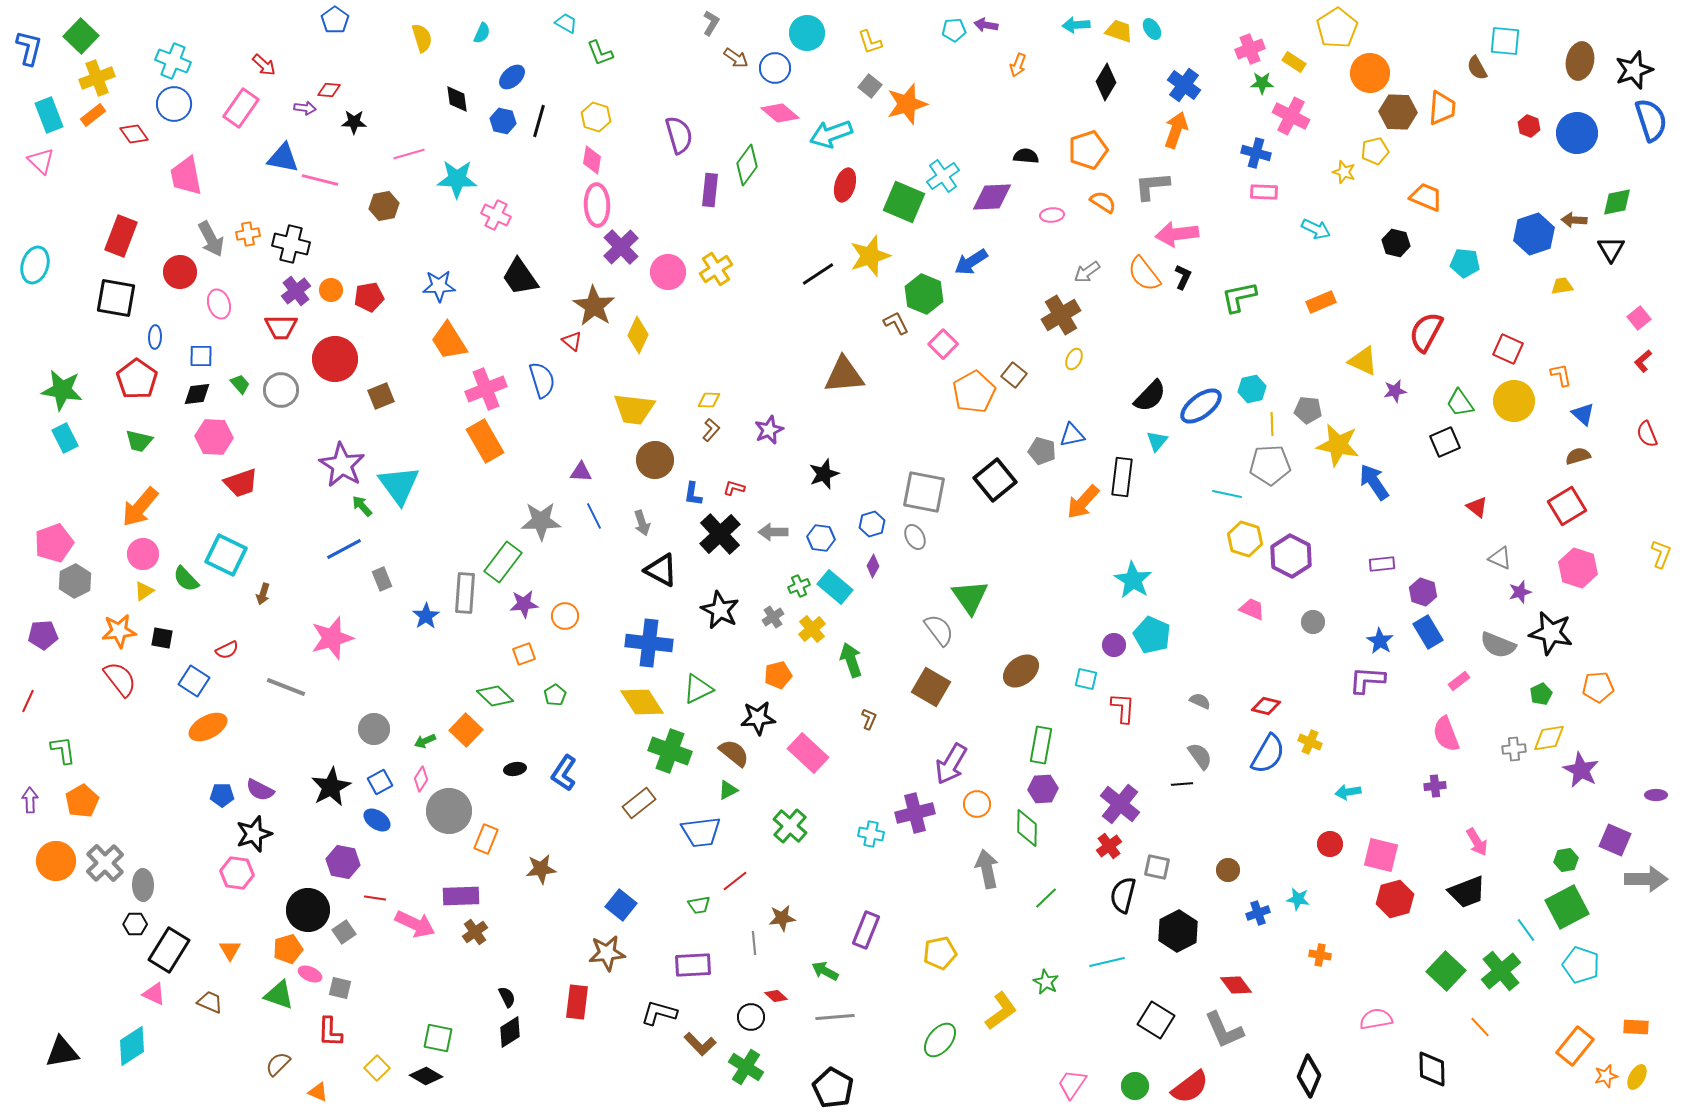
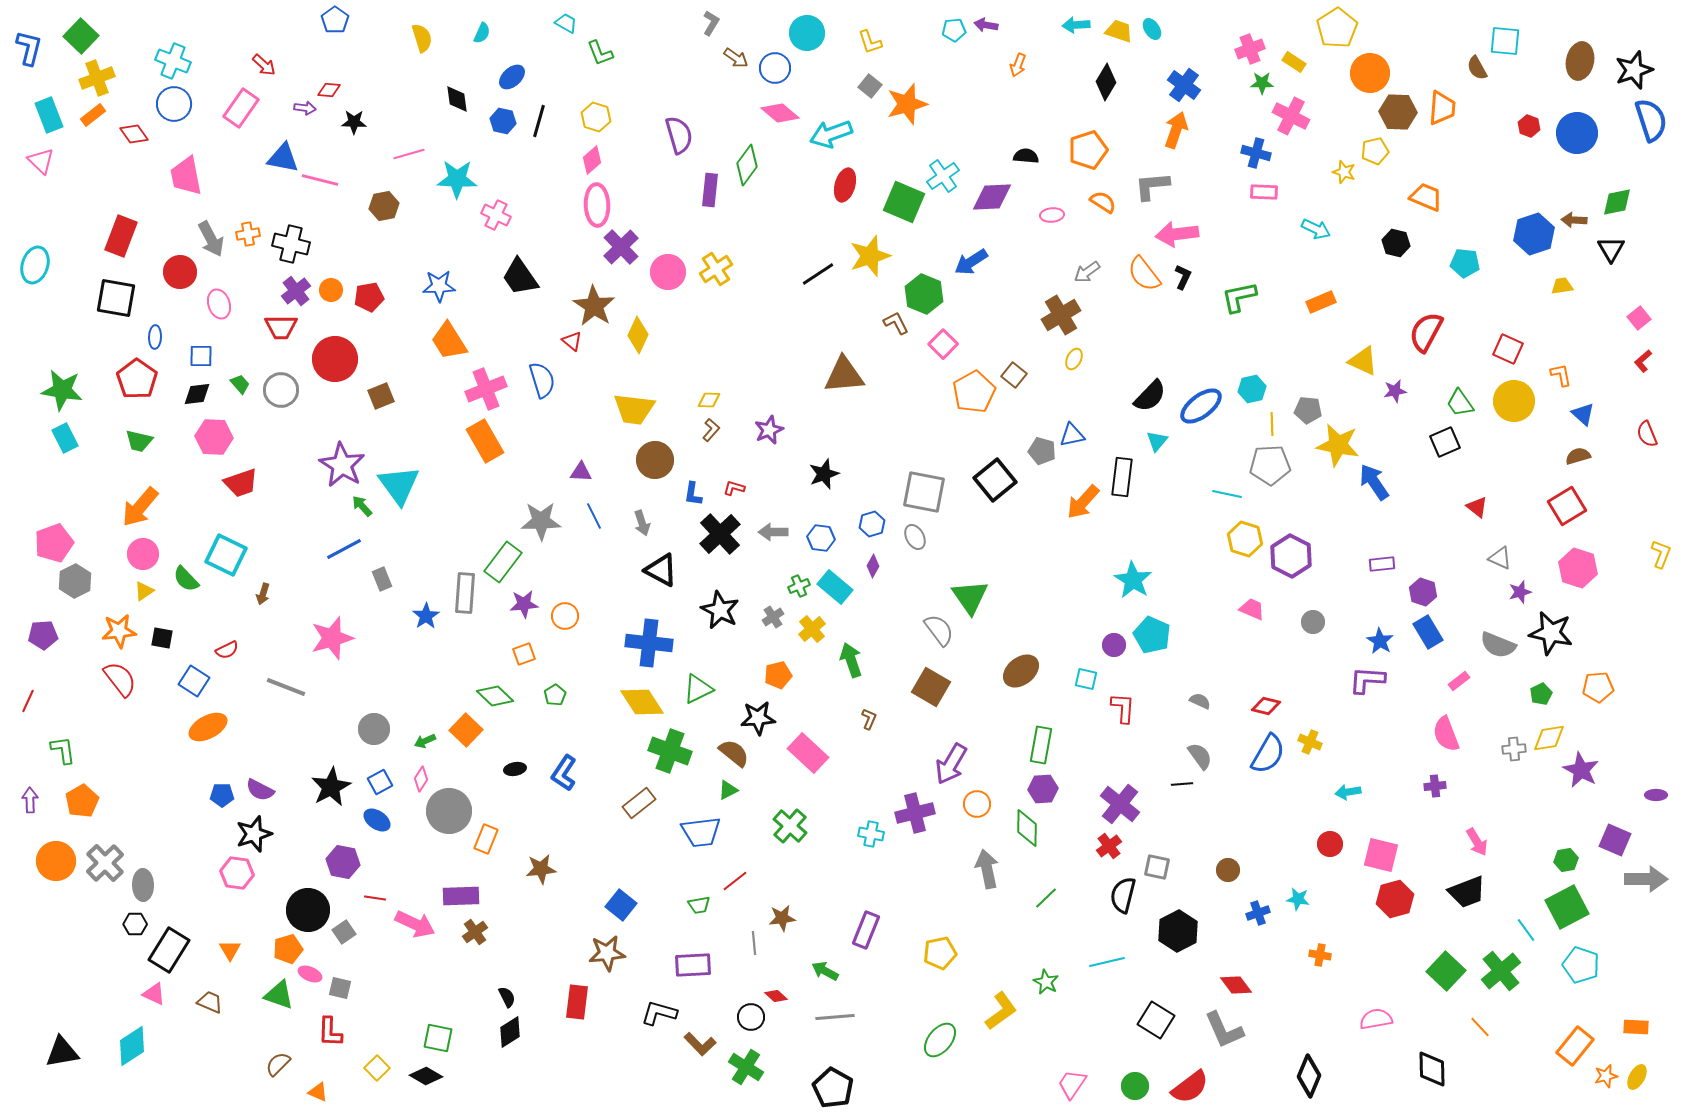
pink diamond at (592, 160): rotated 40 degrees clockwise
